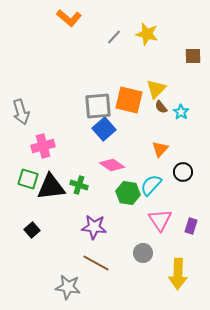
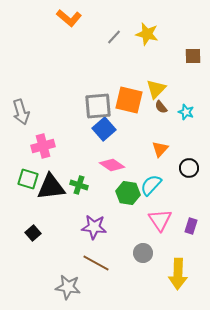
cyan star: moved 5 px right; rotated 14 degrees counterclockwise
black circle: moved 6 px right, 4 px up
black square: moved 1 px right, 3 px down
